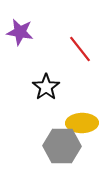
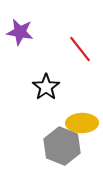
gray hexagon: rotated 21 degrees clockwise
